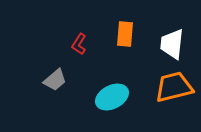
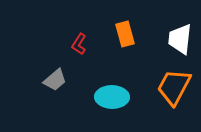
orange rectangle: rotated 20 degrees counterclockwise
white trapezoid: moved 8 px right, 5 px up
orange trapezoid: rotated 48 degrees counterclockwise
cyan ellipse: rotated 28 degrees clockwise
